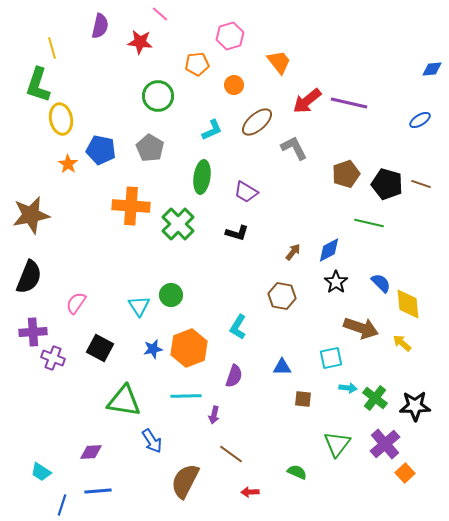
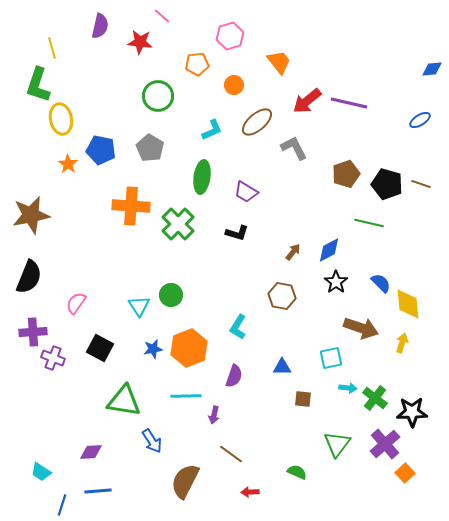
pink line at (160, 14): moved 2 px right, 2 px down
yellow arrow at (402, 343): rotated 66 degrees clockwise
black star at (415, 406): moved 3 px left, 6 px down
